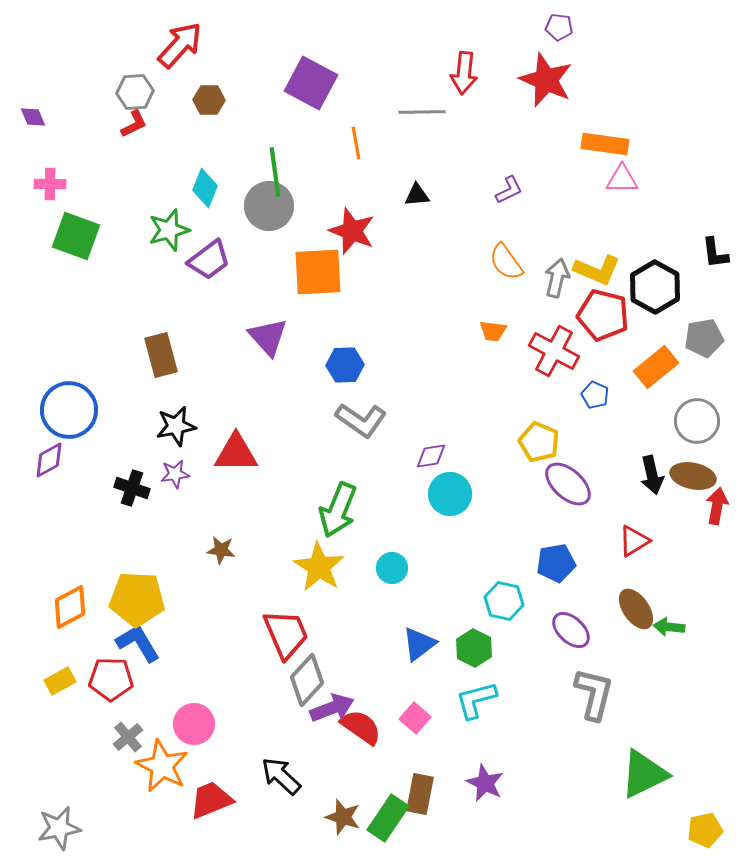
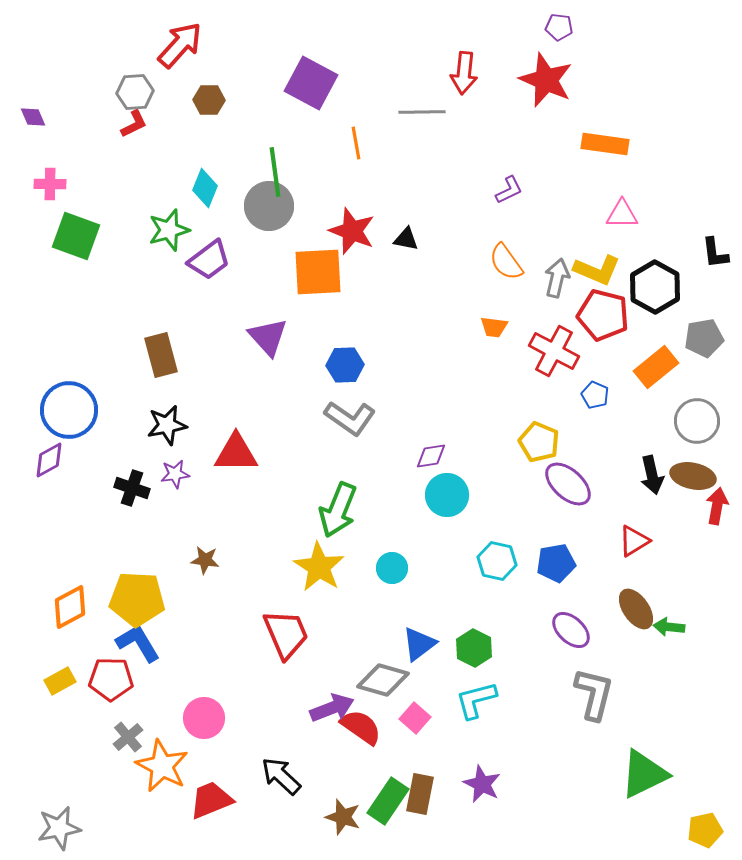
pink triangle at (622, 179): moved 35 px down
black triangle at (417, 195): moved 11 px left, 44 px down; rotated 16 degrees clockwise
orange trapezoid at (493, 331): moved 1 px right, 4 px up
gray L-shape at (361, 420): moved 11 px left, 2 px up
black star at (176, 426): moved 9 px left, 1 px up
cyan circle at (450, 494): moved 3 px left, 1 px down
brown star at (221, 550): moved 16 px left, 10 px down
cyan hexagon at (504, 601): moved 7 px left, 40 px up
gray diamond at (307, 680): moved 76 px right; rotated 63 degrees clockwise
pink circle at (194, 724): moved 10 px right, 6 px up
purple star at (485, 783): moved 3 px left, 1 px down
green rectangle at (388, 818): moved 17 px up
